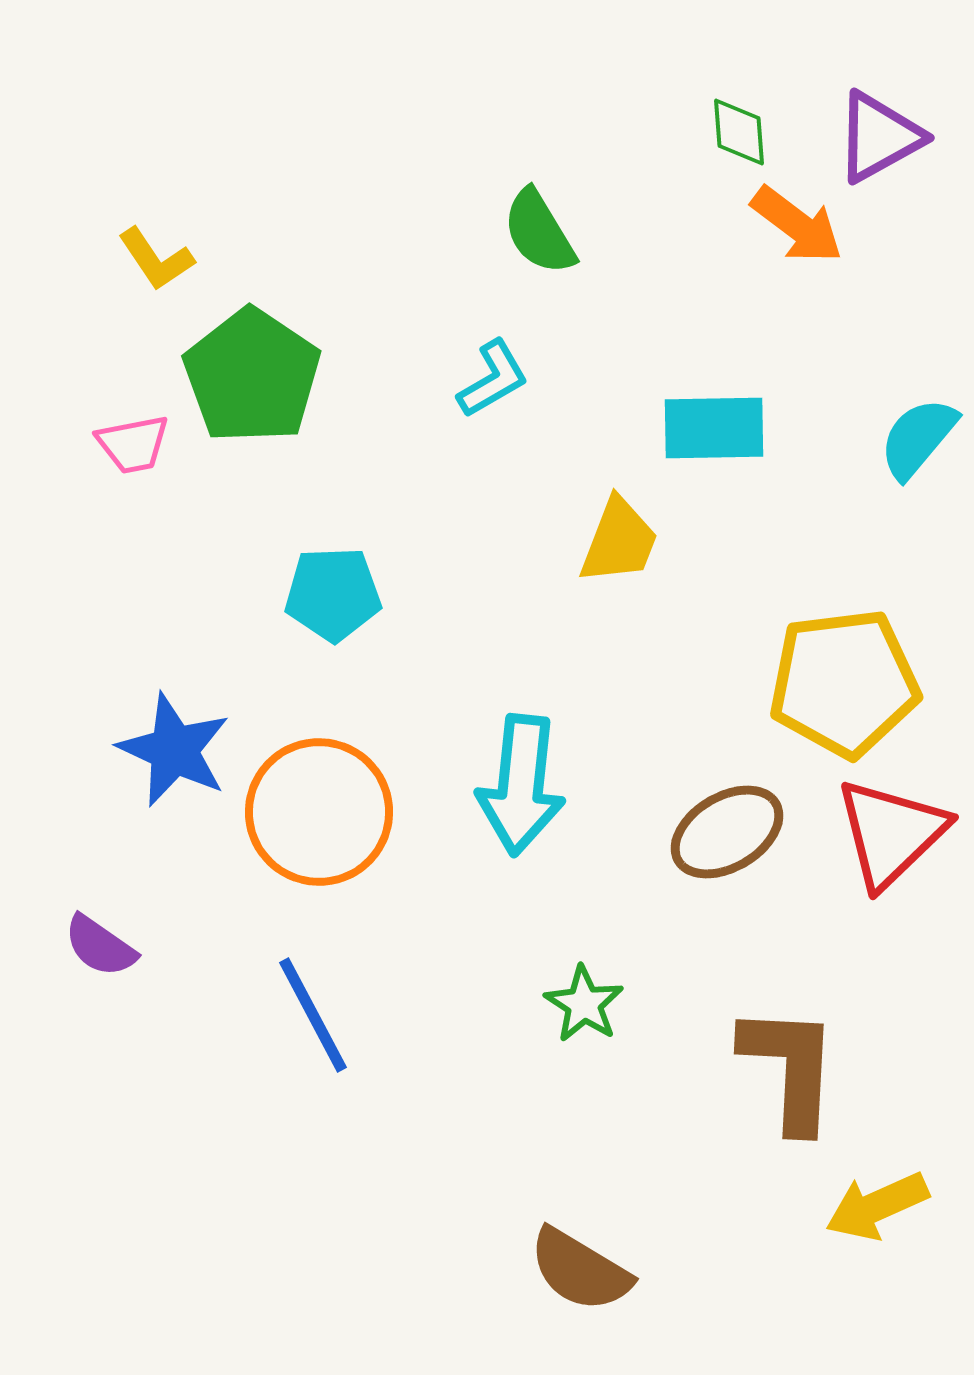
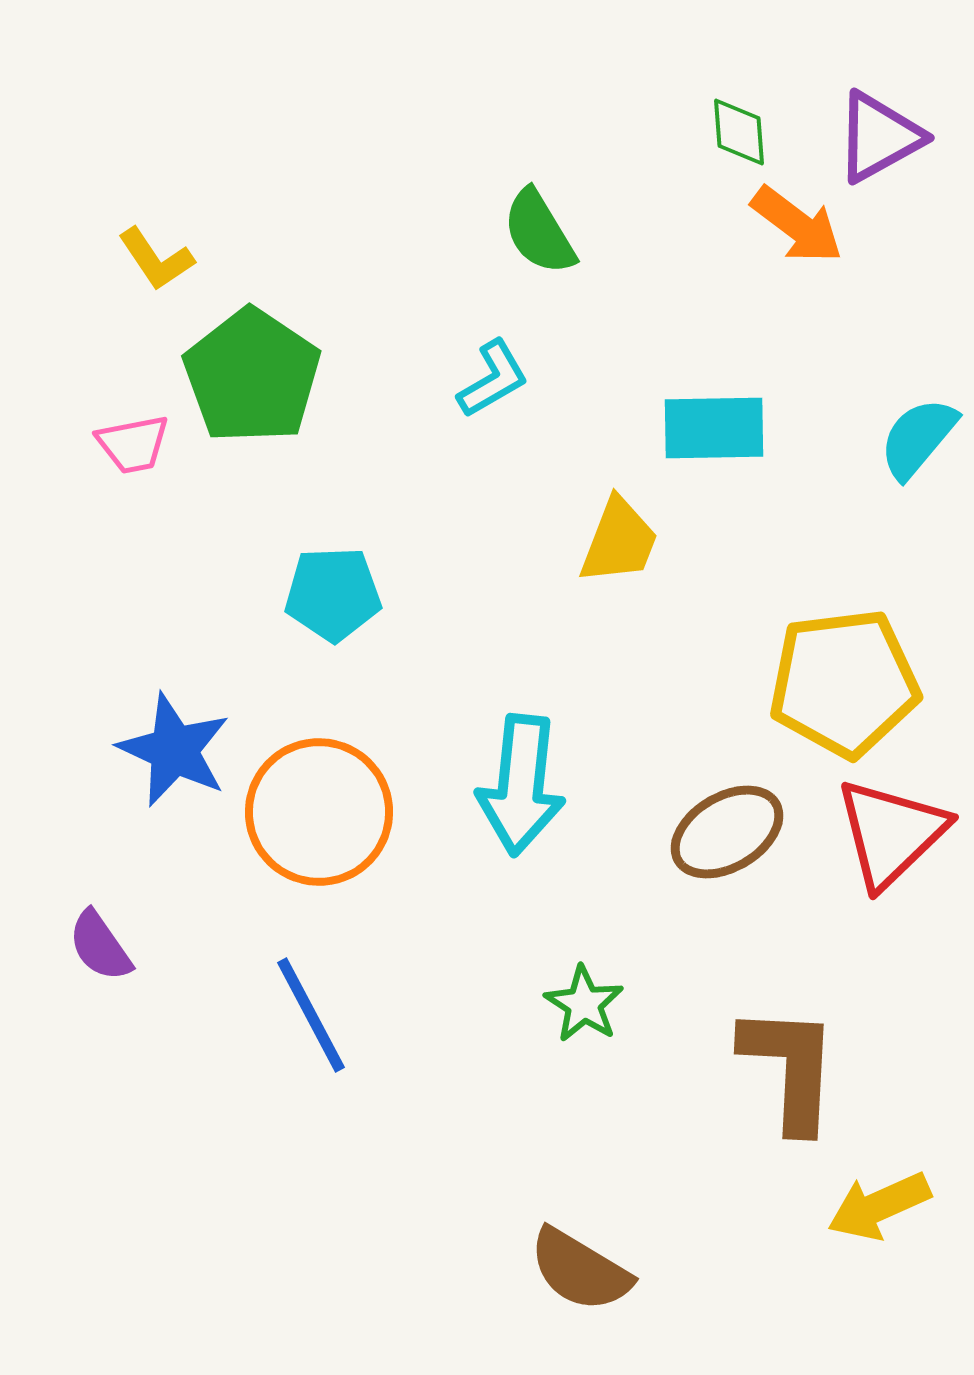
purple semicircle: rotated 20 degrees clockwise
blue line: moved 2 px left
yellow arrow: moved 2 px right
